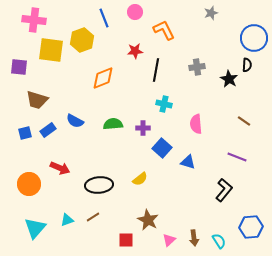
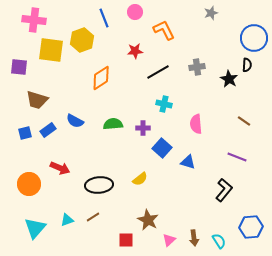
black line at (156, 70): moved 2 px right, 2 px down; rotated 50 degrees clockwise
orange diamond at (103, 78): moved 2 px left; rotated 10 degrees counterclockwise
